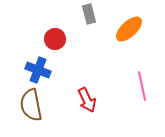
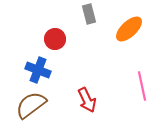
brown semicircle: rotated 64 degrees clockwise
